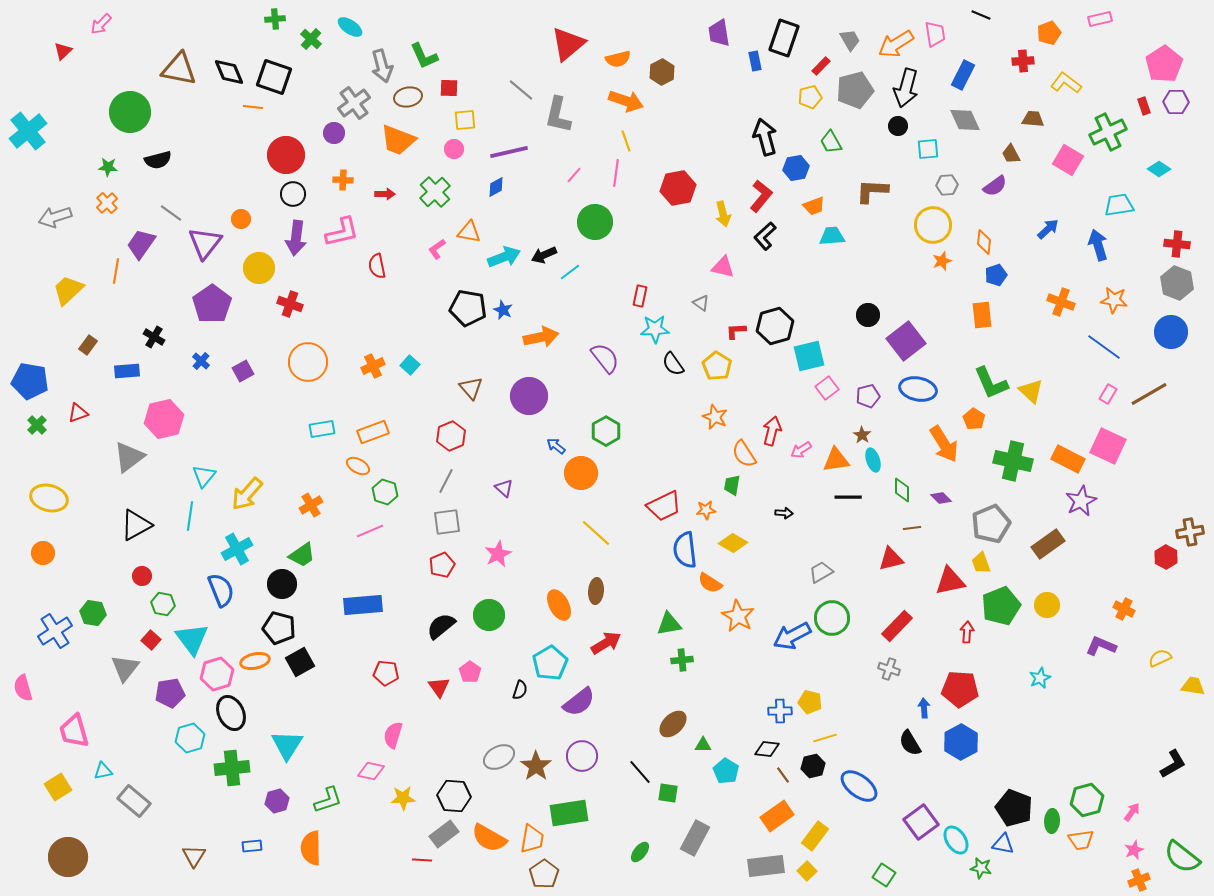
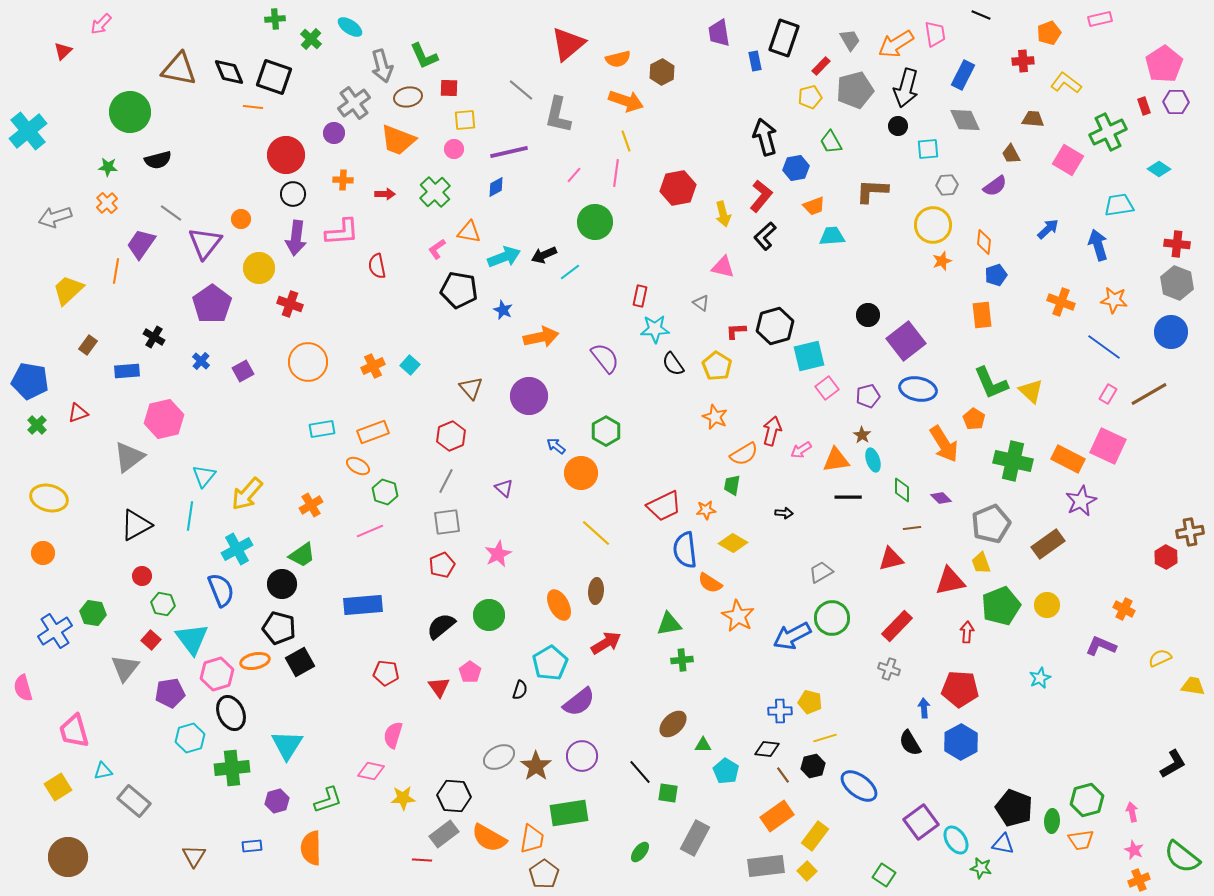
pink L-shape at (342, 232): rotated 9 degrees clockwise
black pentagon at (468, 308): moved 9 px left, 18 px up
orange semicircle at (744, 454): rotated 88 degrees counterclockwise
pink arrow at (1132, 812): rotated 48 degrees counterclockwise
pink star at (1134, 850): rotated 24 degrees counterclockwise
